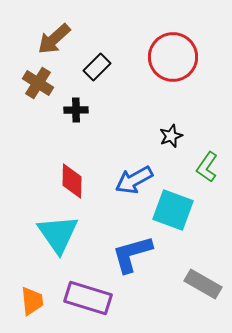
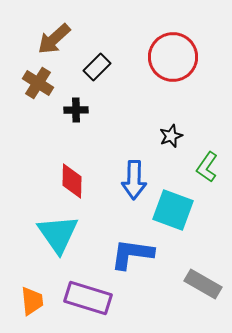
blue arrow: rotated 60 degrees counterclockwise
blue L-shape: rotated 24 degrees clockwise
